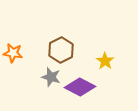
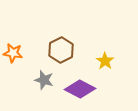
gray star: moved 7 px left, 3 px down
purple diamond: moved 2 px down
